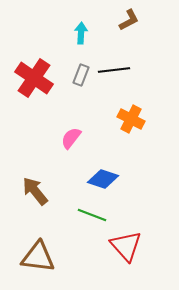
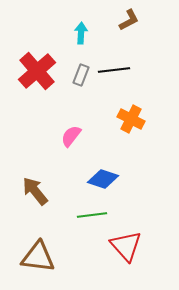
red cross: moved 3 px right, 7 px up; rotated 15 degrees clockwise
pink semicircle: moved 2 px up
green line: rotated 28 degrees counterclockwise
